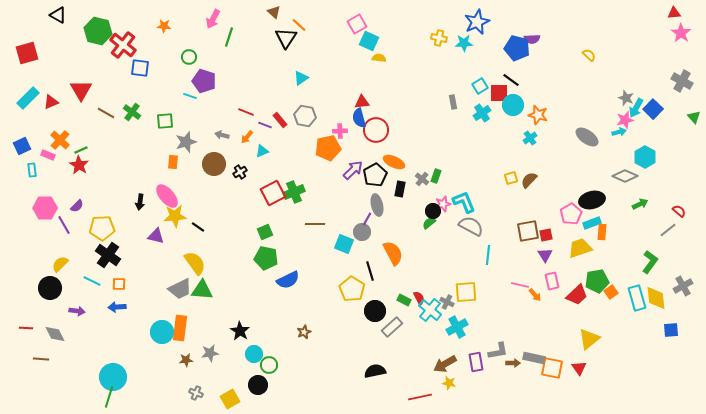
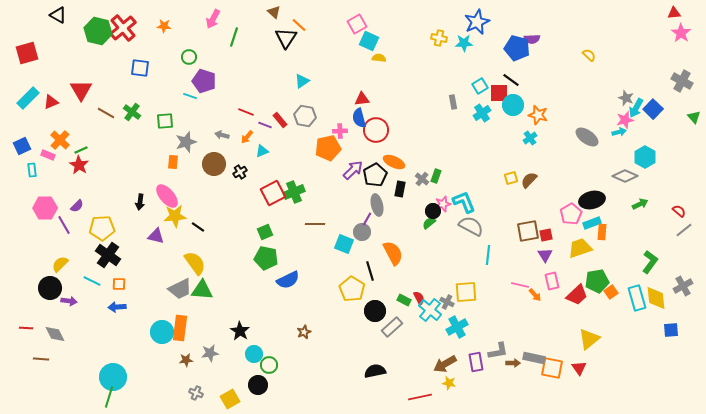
green line at (229, 37): moved 5 px right
red cross at (123, 45): moved 17 px up; rotated 12 degrees clockwise
cyan triangle at (301, 78): moved 1 px right, 3 px down
red triangle at (362, 102): moved 3 px up
gray line at (668, 230): moved 16 px right
purple arrow at (77, 311): moved 8 px left, 10 px up
